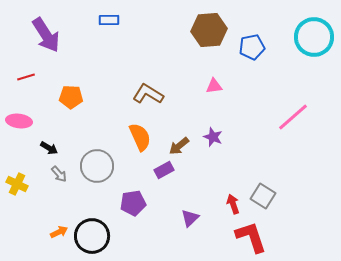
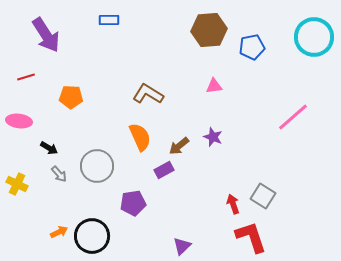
purple triangle: moved 8 px left, 28 px down
